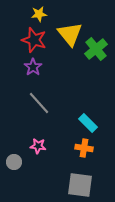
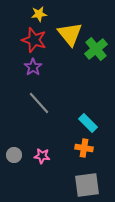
pink star: moved 4 px right, 10 px down
gray circle: moved 7 px up
gray square: moved 7 px right; rotated 16 degrees counterclockwise
